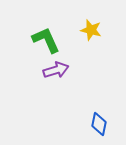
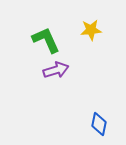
yellow star: rotated 20 degrees counterclockwise
